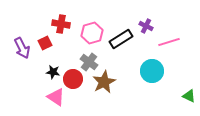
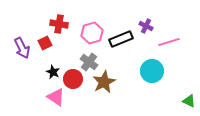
red cross: moved 2 px left
black rectangle: rotated 10 degrees clockwise
black star: rotated 16 degrees clockwise
green triangle: moved 5 px down
